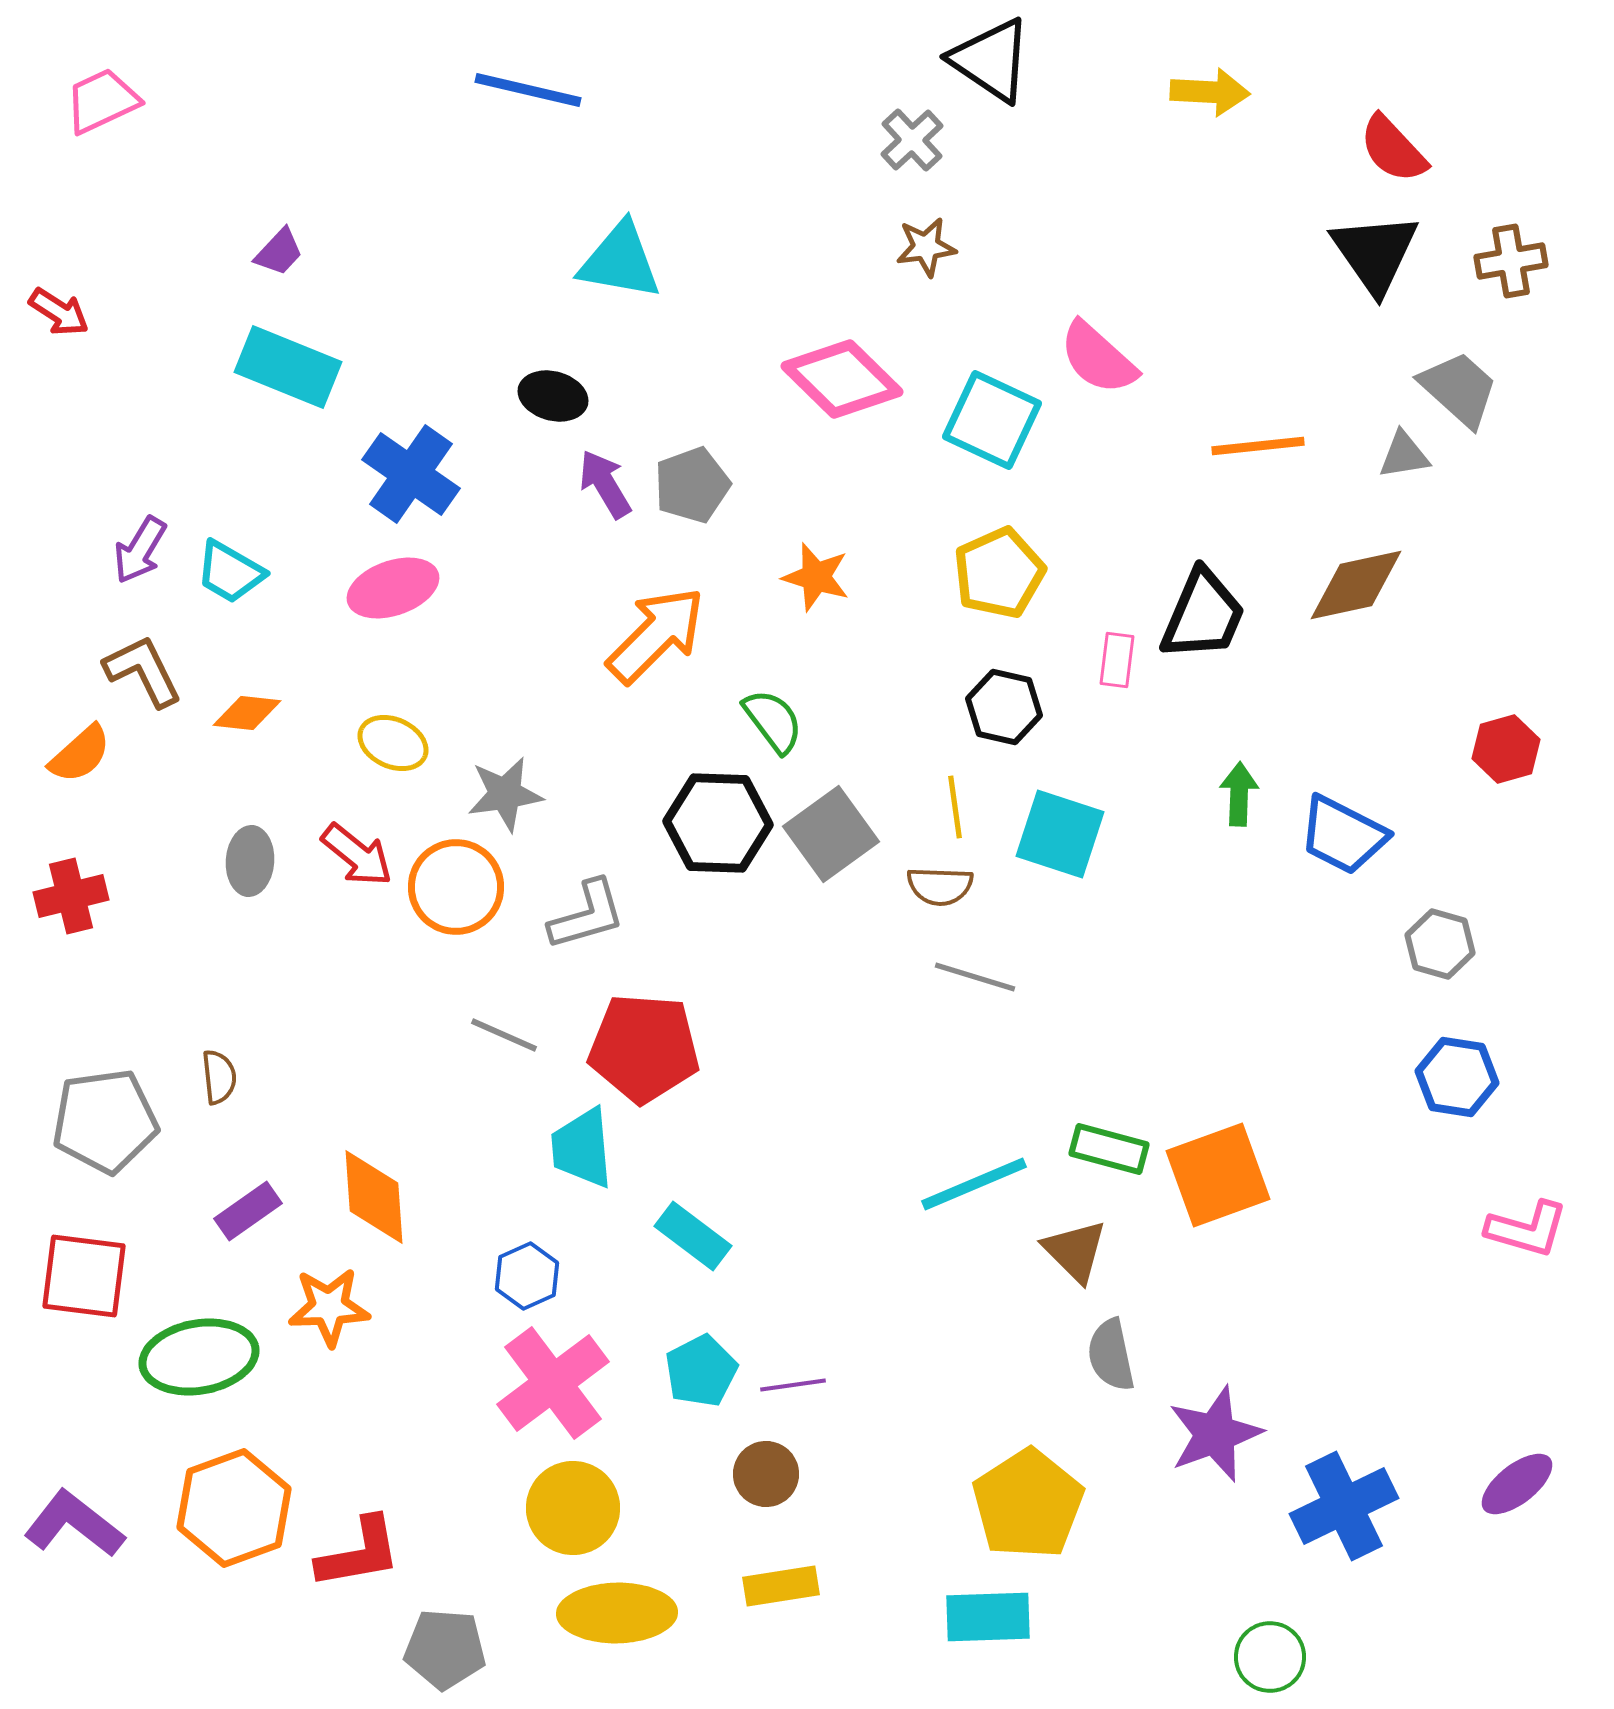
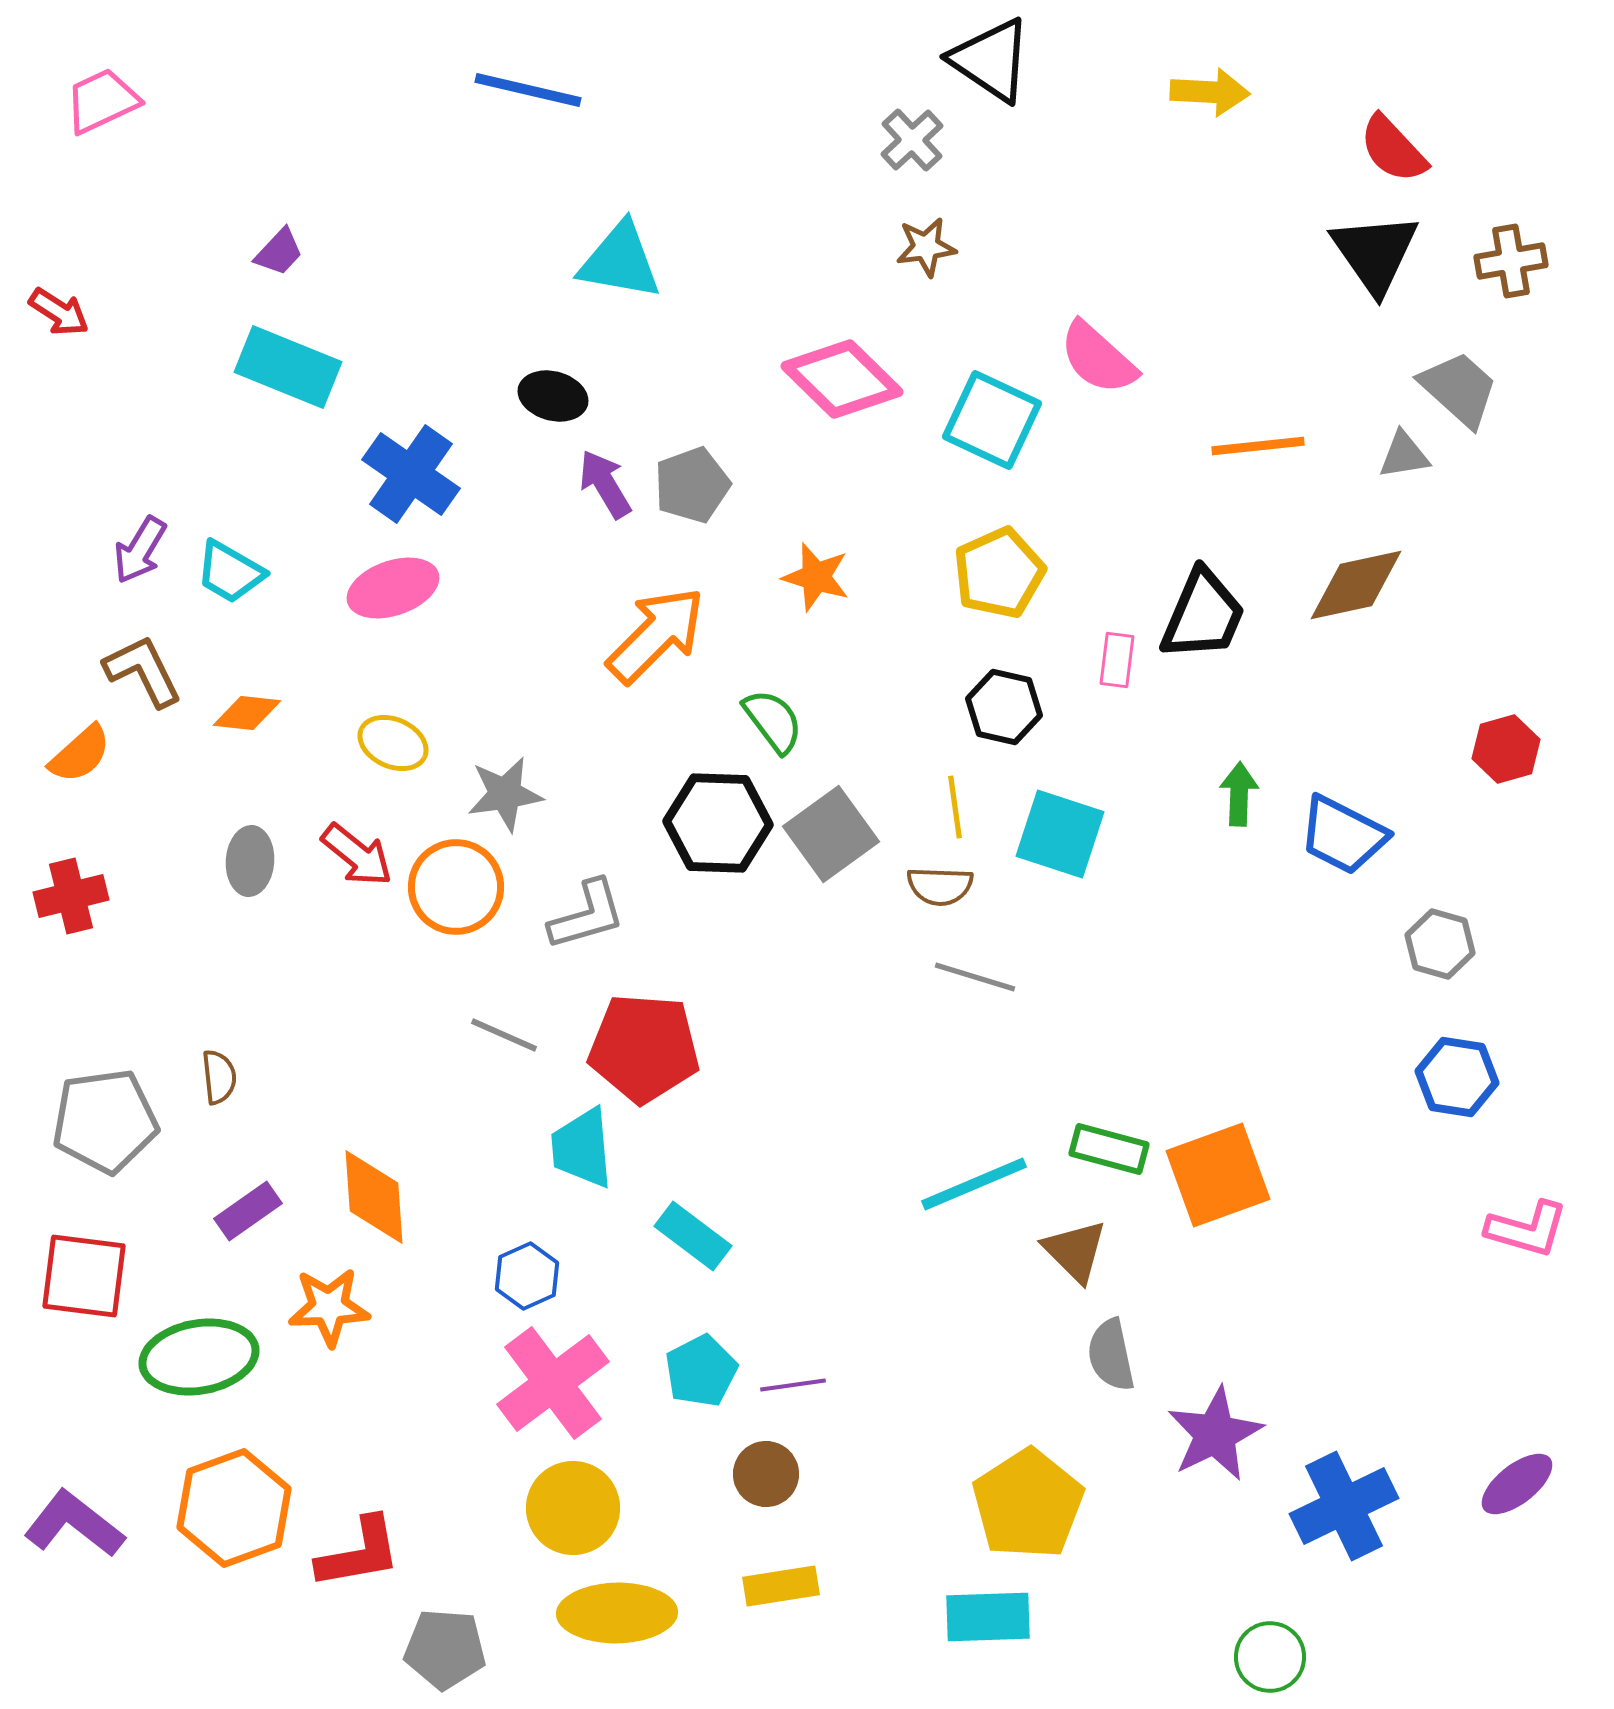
purple star at (1215, 1434): rotated 6 degrees counterclockwise
